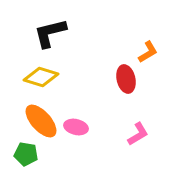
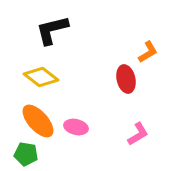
black L-shape: moved 2 px right, 3 px up
yellow diamond: rotated 20 degrees clockwise
orange ellipse: moved 3 px left
